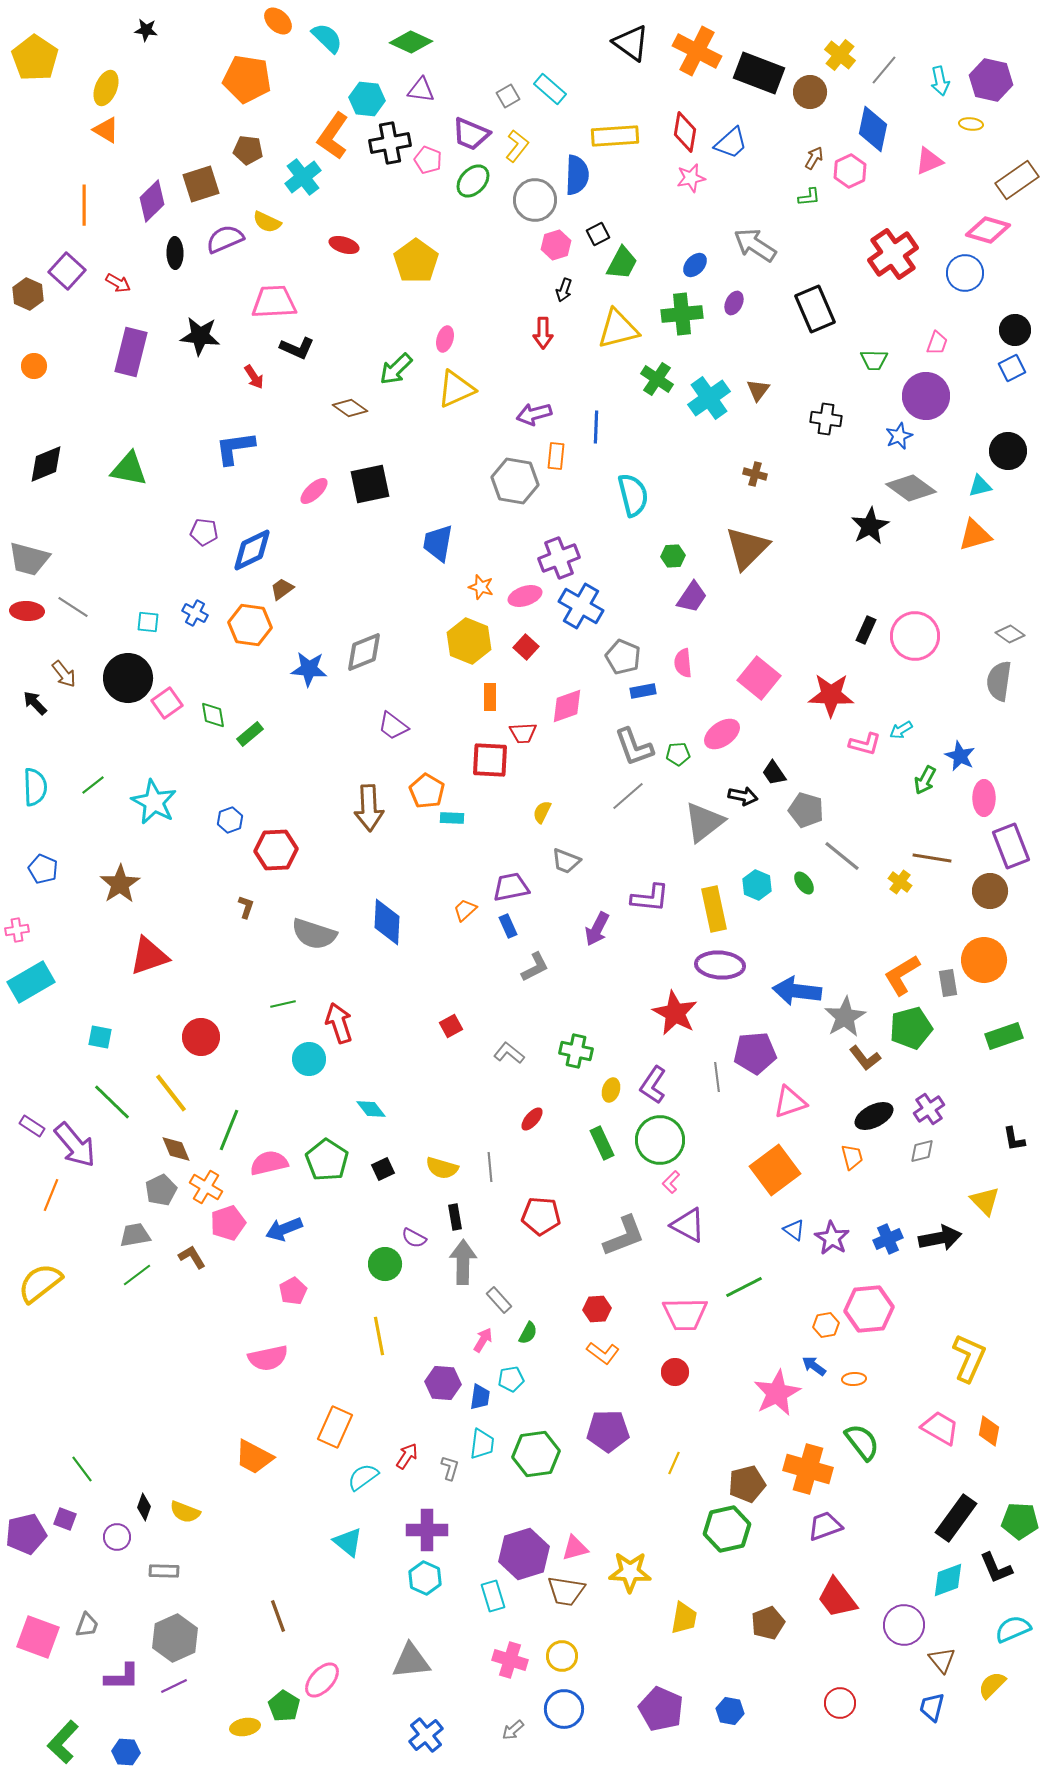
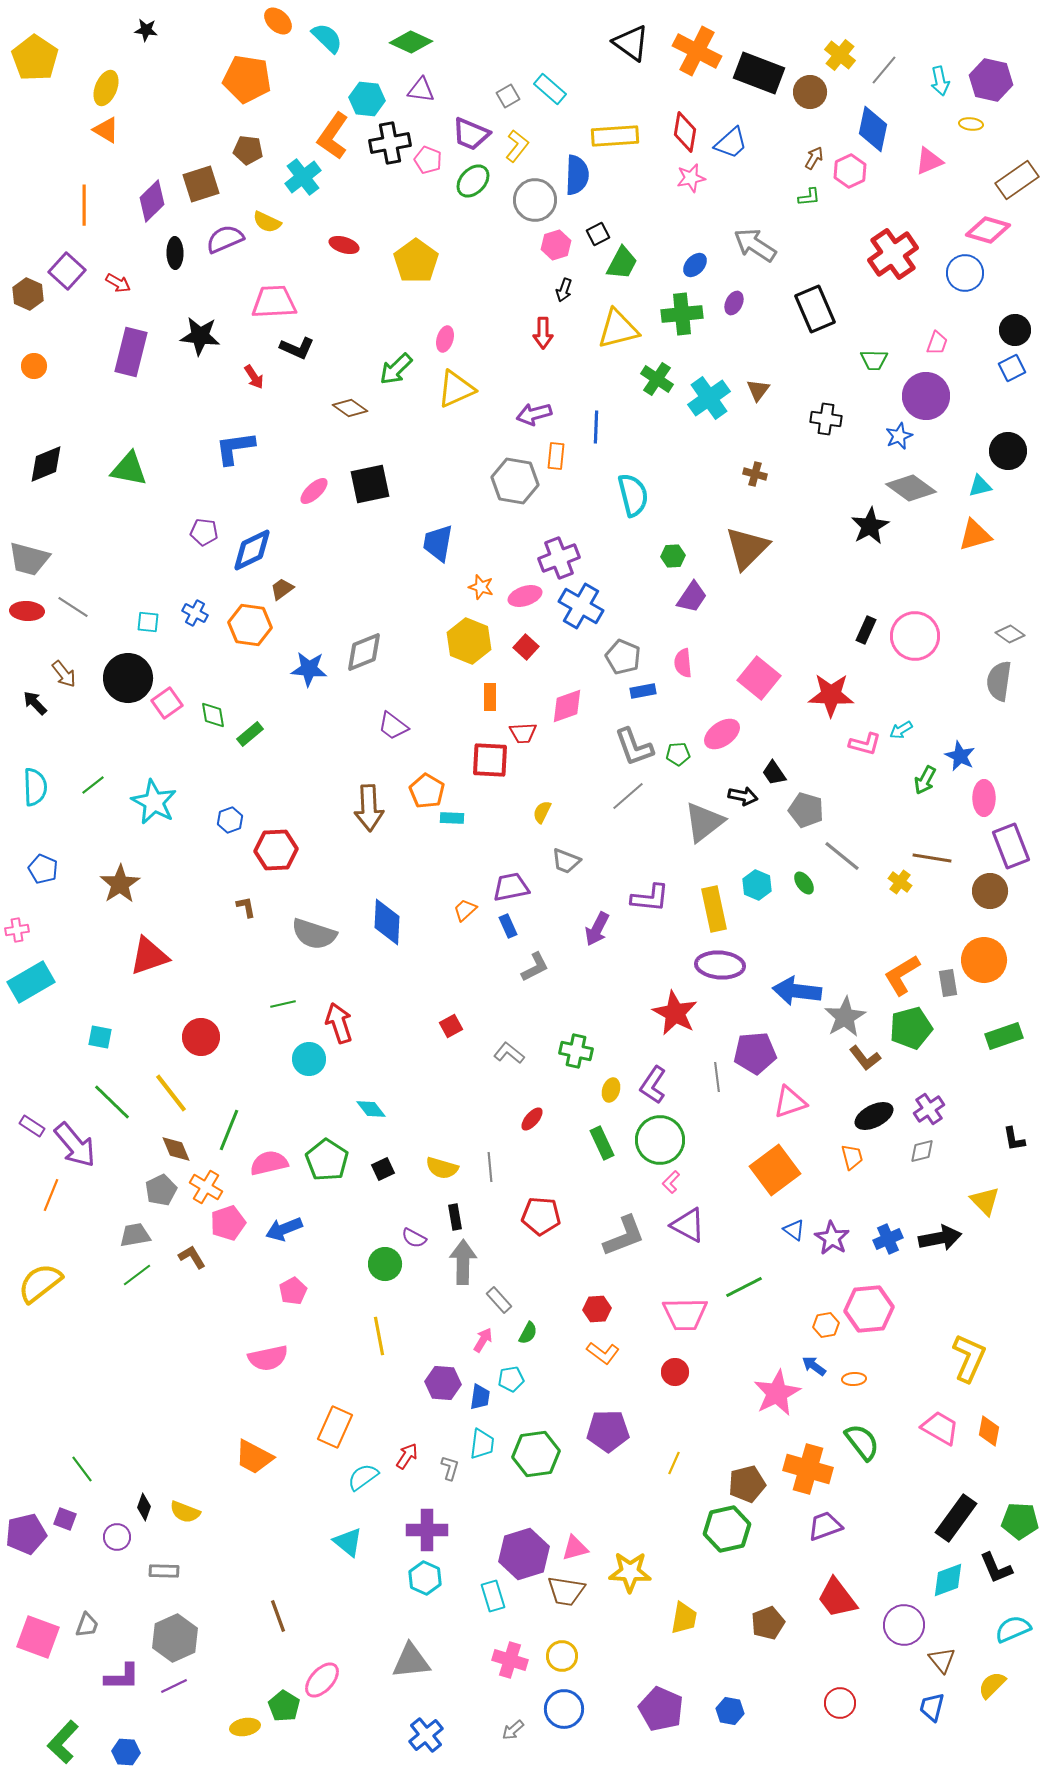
brown L-shape at (246, 907): rotated 30 degrees counterclockwise
